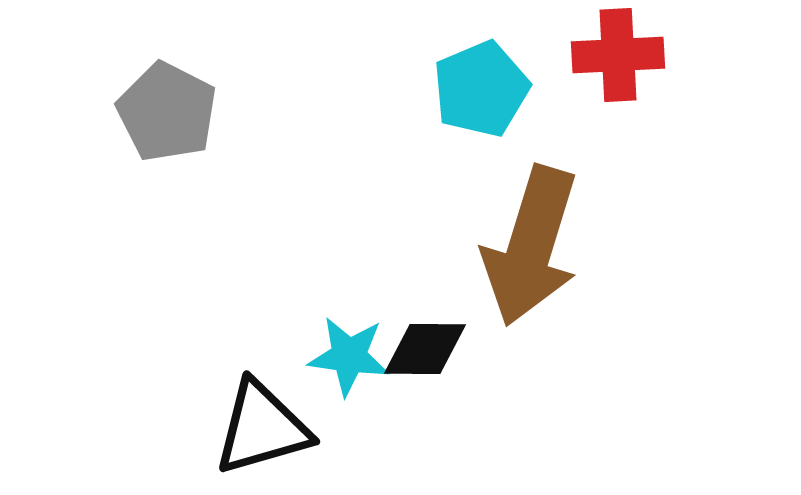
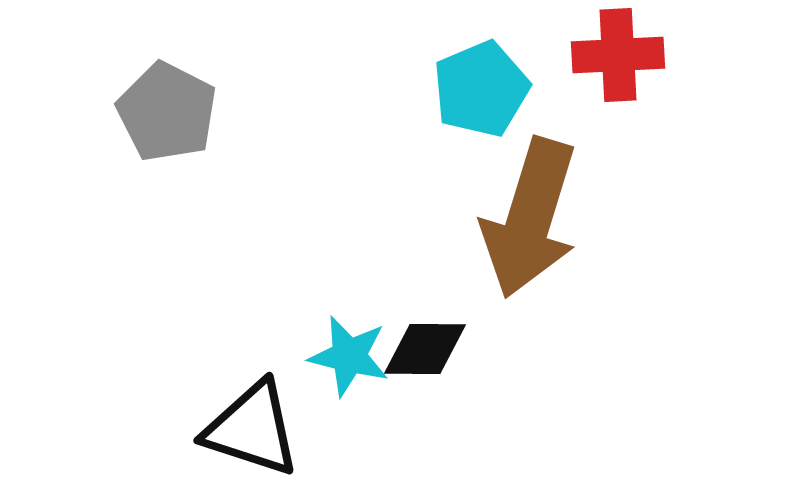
brown arrow: moved 1 px left, 28 px up
cyan star: rotated 6 degrees clockwise
black triangle: moved 10 px left, 1 px down; rotated 34 degrees clockwise
